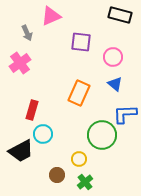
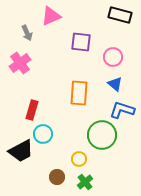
orange rectangle: rotated 20 degrees counterclockwise
blue L-shape: moved 3 px left, 4 px up; rotated 20 degrees clockwise
brown circle: moved 2 px down
